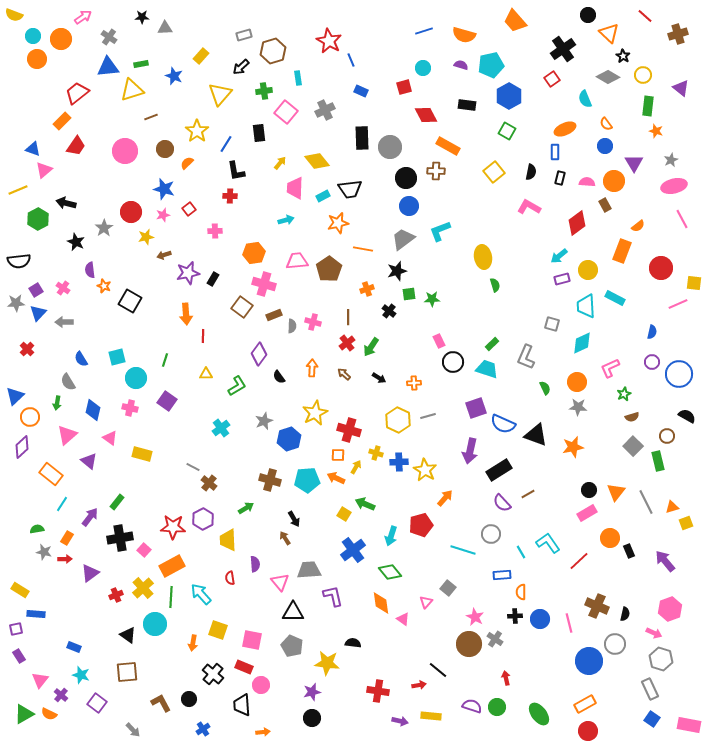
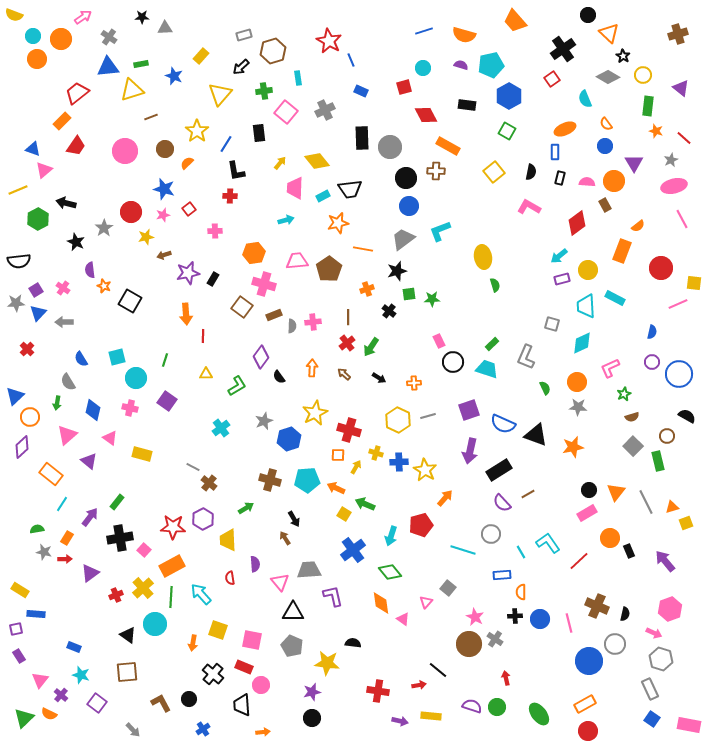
red line at (645, 16): moved 39 px right, 122 px down
pink cross at (313, 322): rotated 21 degrees counterclockwise
purple diamond at (259, 354): moved 2 px right, 3 px down
purple square at (476, 408): moved 7 px left, 2 px down
orange arrow at (336, 478): moved 10 px down
green triangle at (24, 714): moved 4 px down; rotated 15 degrees counterclockwise
